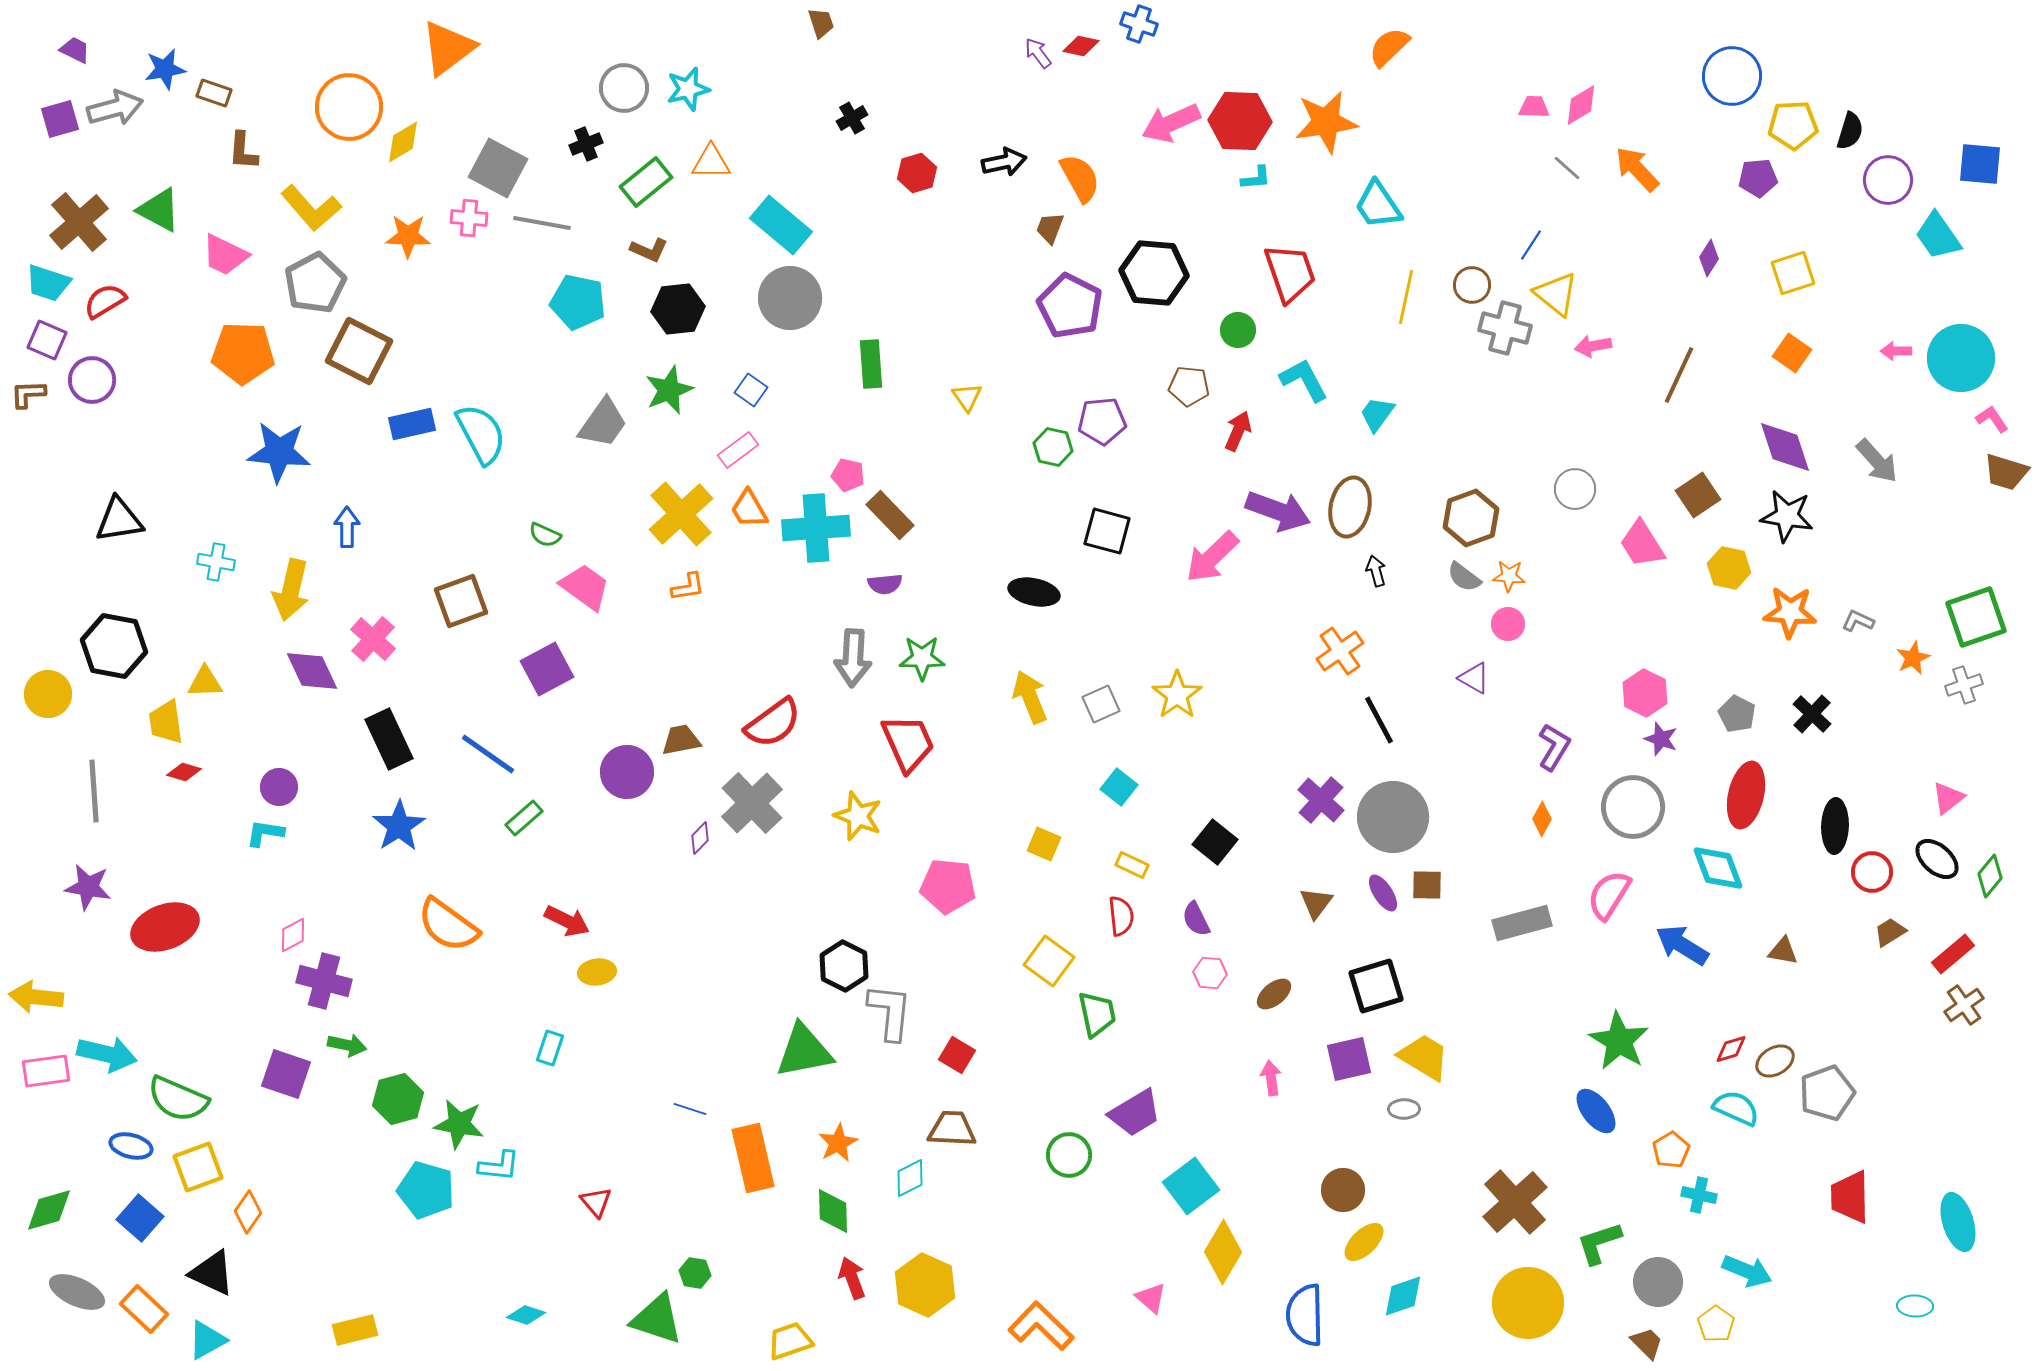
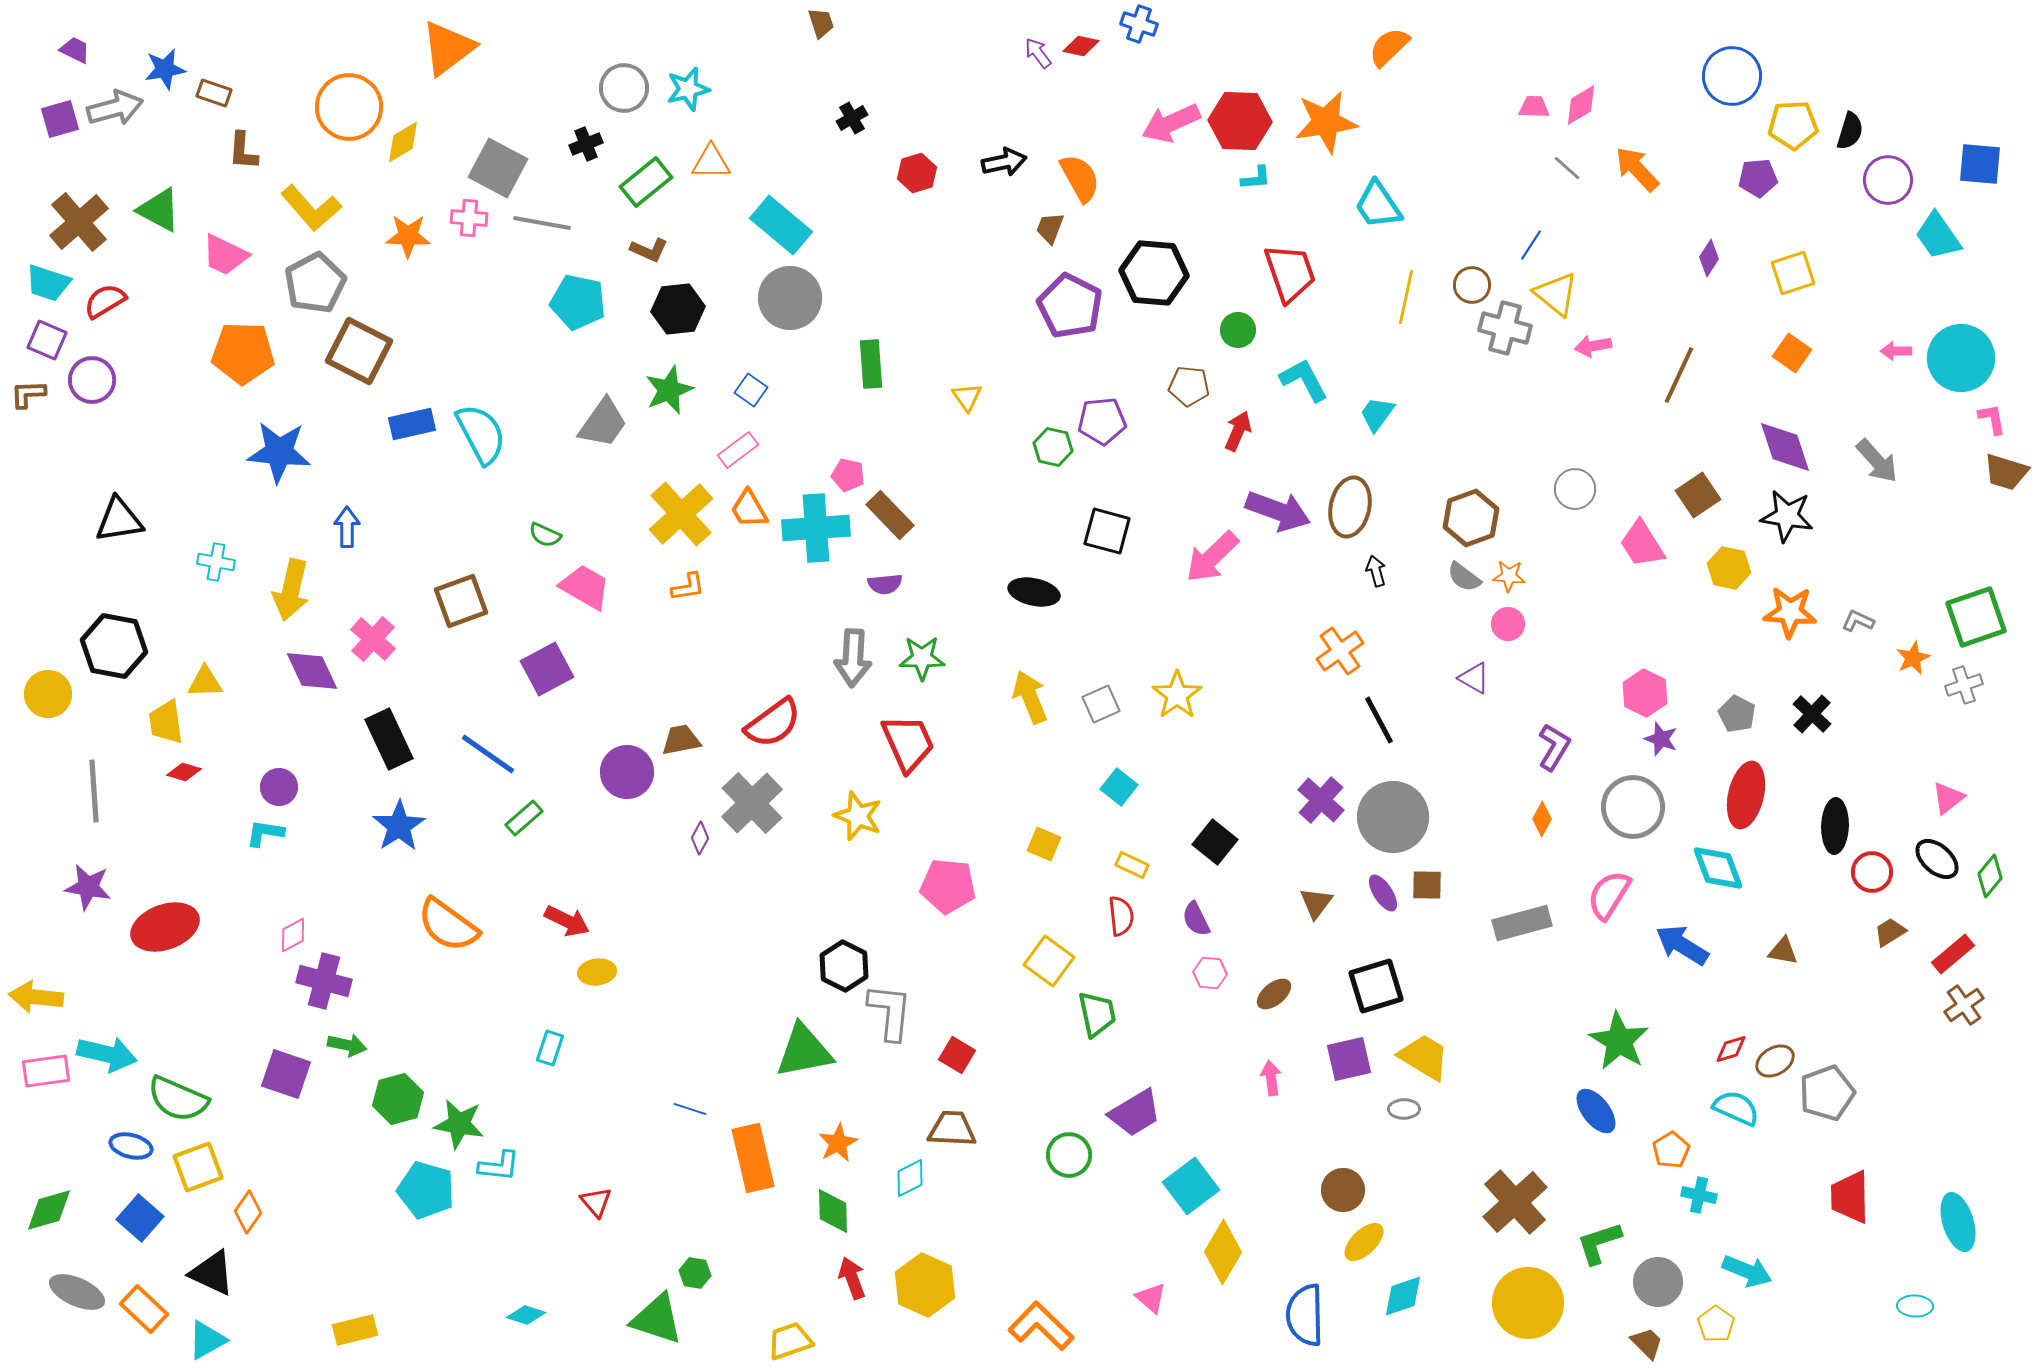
pink L-shape at (1992, 419): rotated 24 degrees clockwise
pink trapezoid at (585, 587): rotated 6 degrees counterclockwise
purple diamond at (700, 838): rotated 16 degrees counterclockwise
